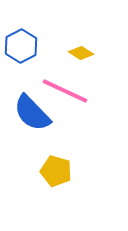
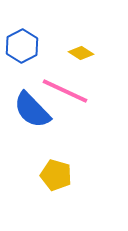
blue hexagon: moved 1 px right
blue semicircle: moved 3 px up
yellow pentagon: moved 4 px down
